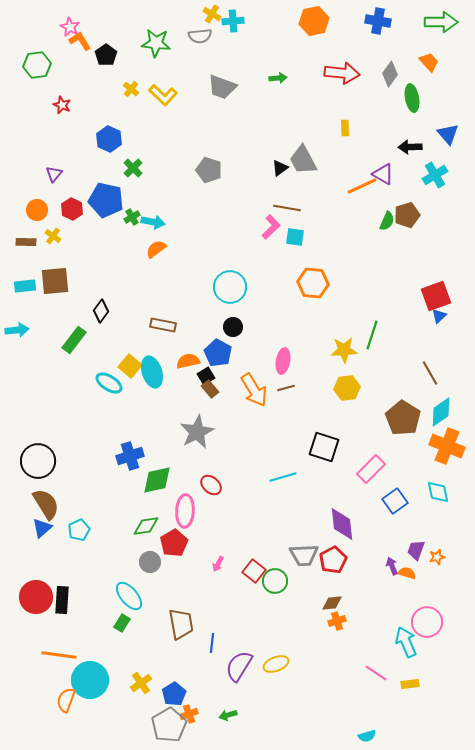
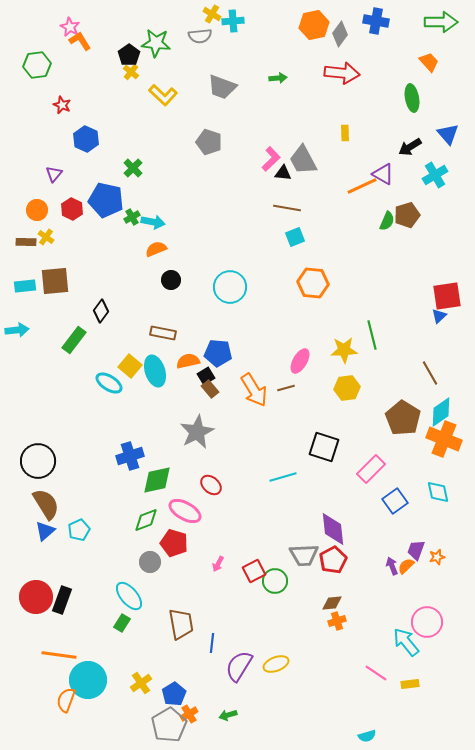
orange hexagon at (314, 21): moved 4 px down
blue cross at (378, 21): moved 2 px left
black pentagon at (106, 55): moved 23 px right
gray diamond at (390, 74): moved 50 px left, 40 px up
yellow cross at (131, 89): moved 17 px up
yellow rectangle at (345, 128): moved 5 px down
blue hexagon at (109, 139): moved 23 px left
black arrow at (410, 147): rotated 30 degrees counterclockwise
black triangle at (280, 168): moved 3 px right, 5 px down; rotated 42 degrees clockwise
gray pentagon at (209, 170): moved 28 px up
pink L-shape at (271, 227): moved 68 px up
yellow cross at (53, 236): moved 7 px left, 1 px down
cyan square at (295, 237): rotated 30 degrees counterclockwise
orange semicircle at (156, 249): rotated 15 degrees clockwise
red square at (436, 296): moved 11 px right; rotated 12 degrees clockwise
brown rectangle at (163, 325): moved 8 px down
black circle at (233, 327): moved 62 px left, 47 px up
green line at (372, 335): rotated 32 degrees counterclockwise
blue pentagon at (218, 353): rotated 24 degrees counterclockwise
pink ellipse at (283, 361): moved 17 px right; rotated 20 degrees clockwise
cyan ellipse at (152, 372): moved 3 px right, 1 px up
orange cross at (447, 446): moved 3 px left, 7 px up
pink ellipse at (185, 511): rotated 64 degrees counterclockwise
purple diamond at (342, 524): moved 9 px left, 5 px down
green diamond at (146, 526): moved 6 px up; rotated 12 degrees counterclockwise
blue triangle at (42, 528): moved 3 px right, 3 px down
red pentagon at (174, 543): rotated 24 degrees counterclockwise
red square at (254, 571): rotated 25 degrees clockwise
orange semicircle at (407, 573): moved 1 px left, 7 px up; rotated 60 degrees counterclockwise
black rectangle at (62, 600): rotated 16 degrees clockwise
cyan arrow at (406, 642): rotated 16 degrees counterclockwise
cyan circle at (90, 680): moved 2 px left
orange cross at (189, 714): rotated 12 degrees counterclockwise
